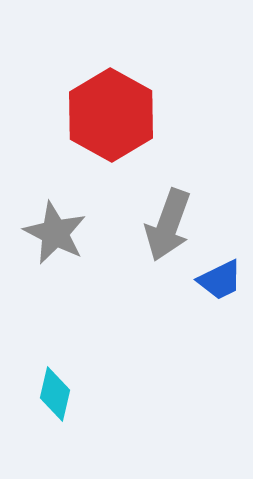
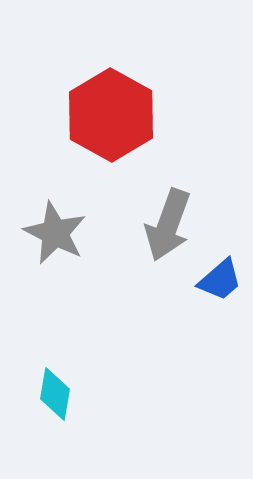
blue trapezoid: rotated 15 degrees counterclockwise
cyan diamond: rotated 4 degrees counterclockwise
